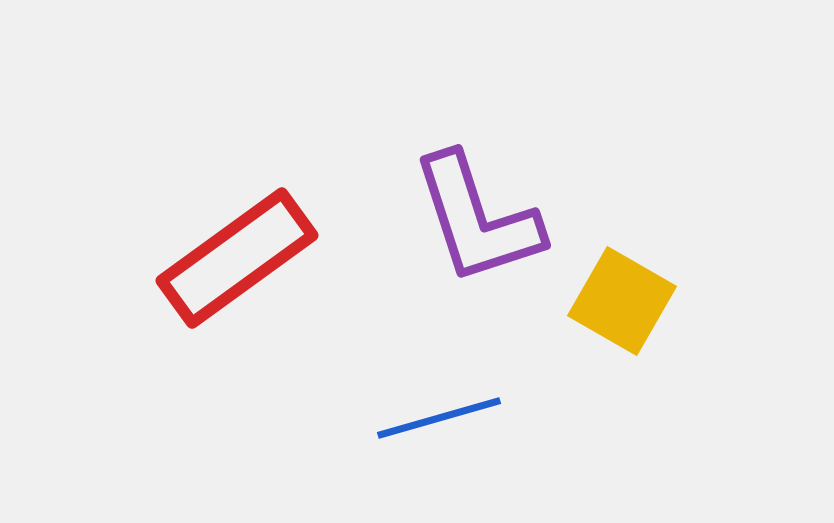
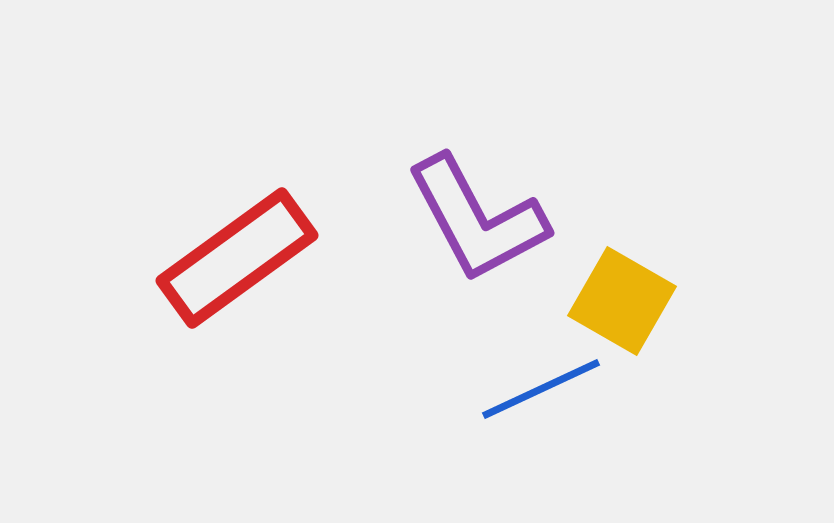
purple L-shape: rotated 10 degrees counterclockwise
blue line: moved 102 px right, 29 px up; rotated 9 degrees counterclockwise
